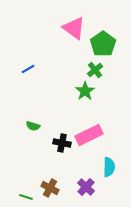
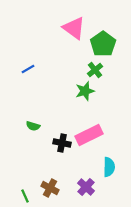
green star: rotated 18 degrees clockwise
green line: moved 1 px left, 1 px up; rotated 48 degrees clockwise
